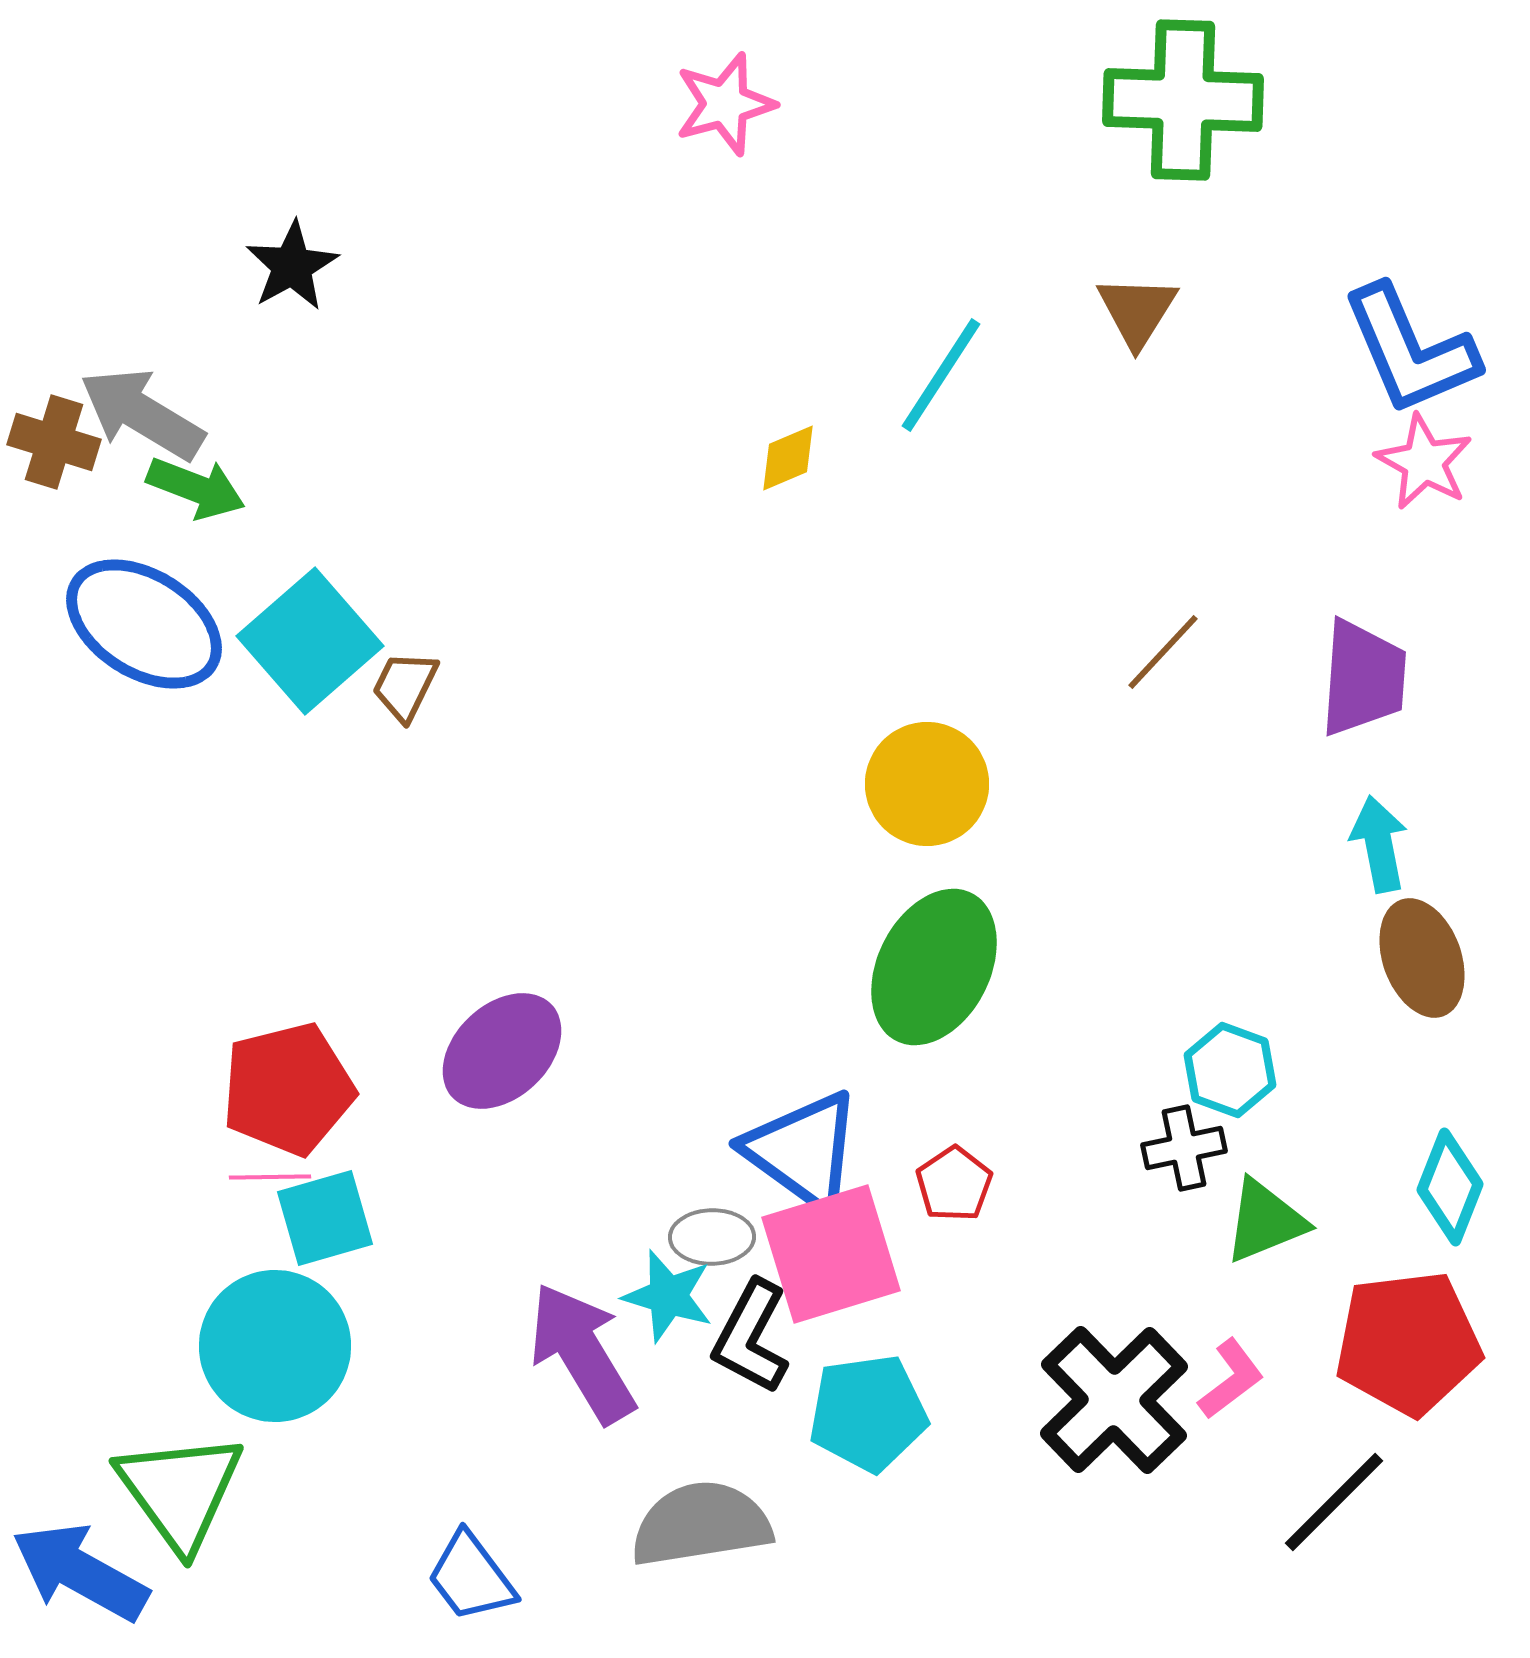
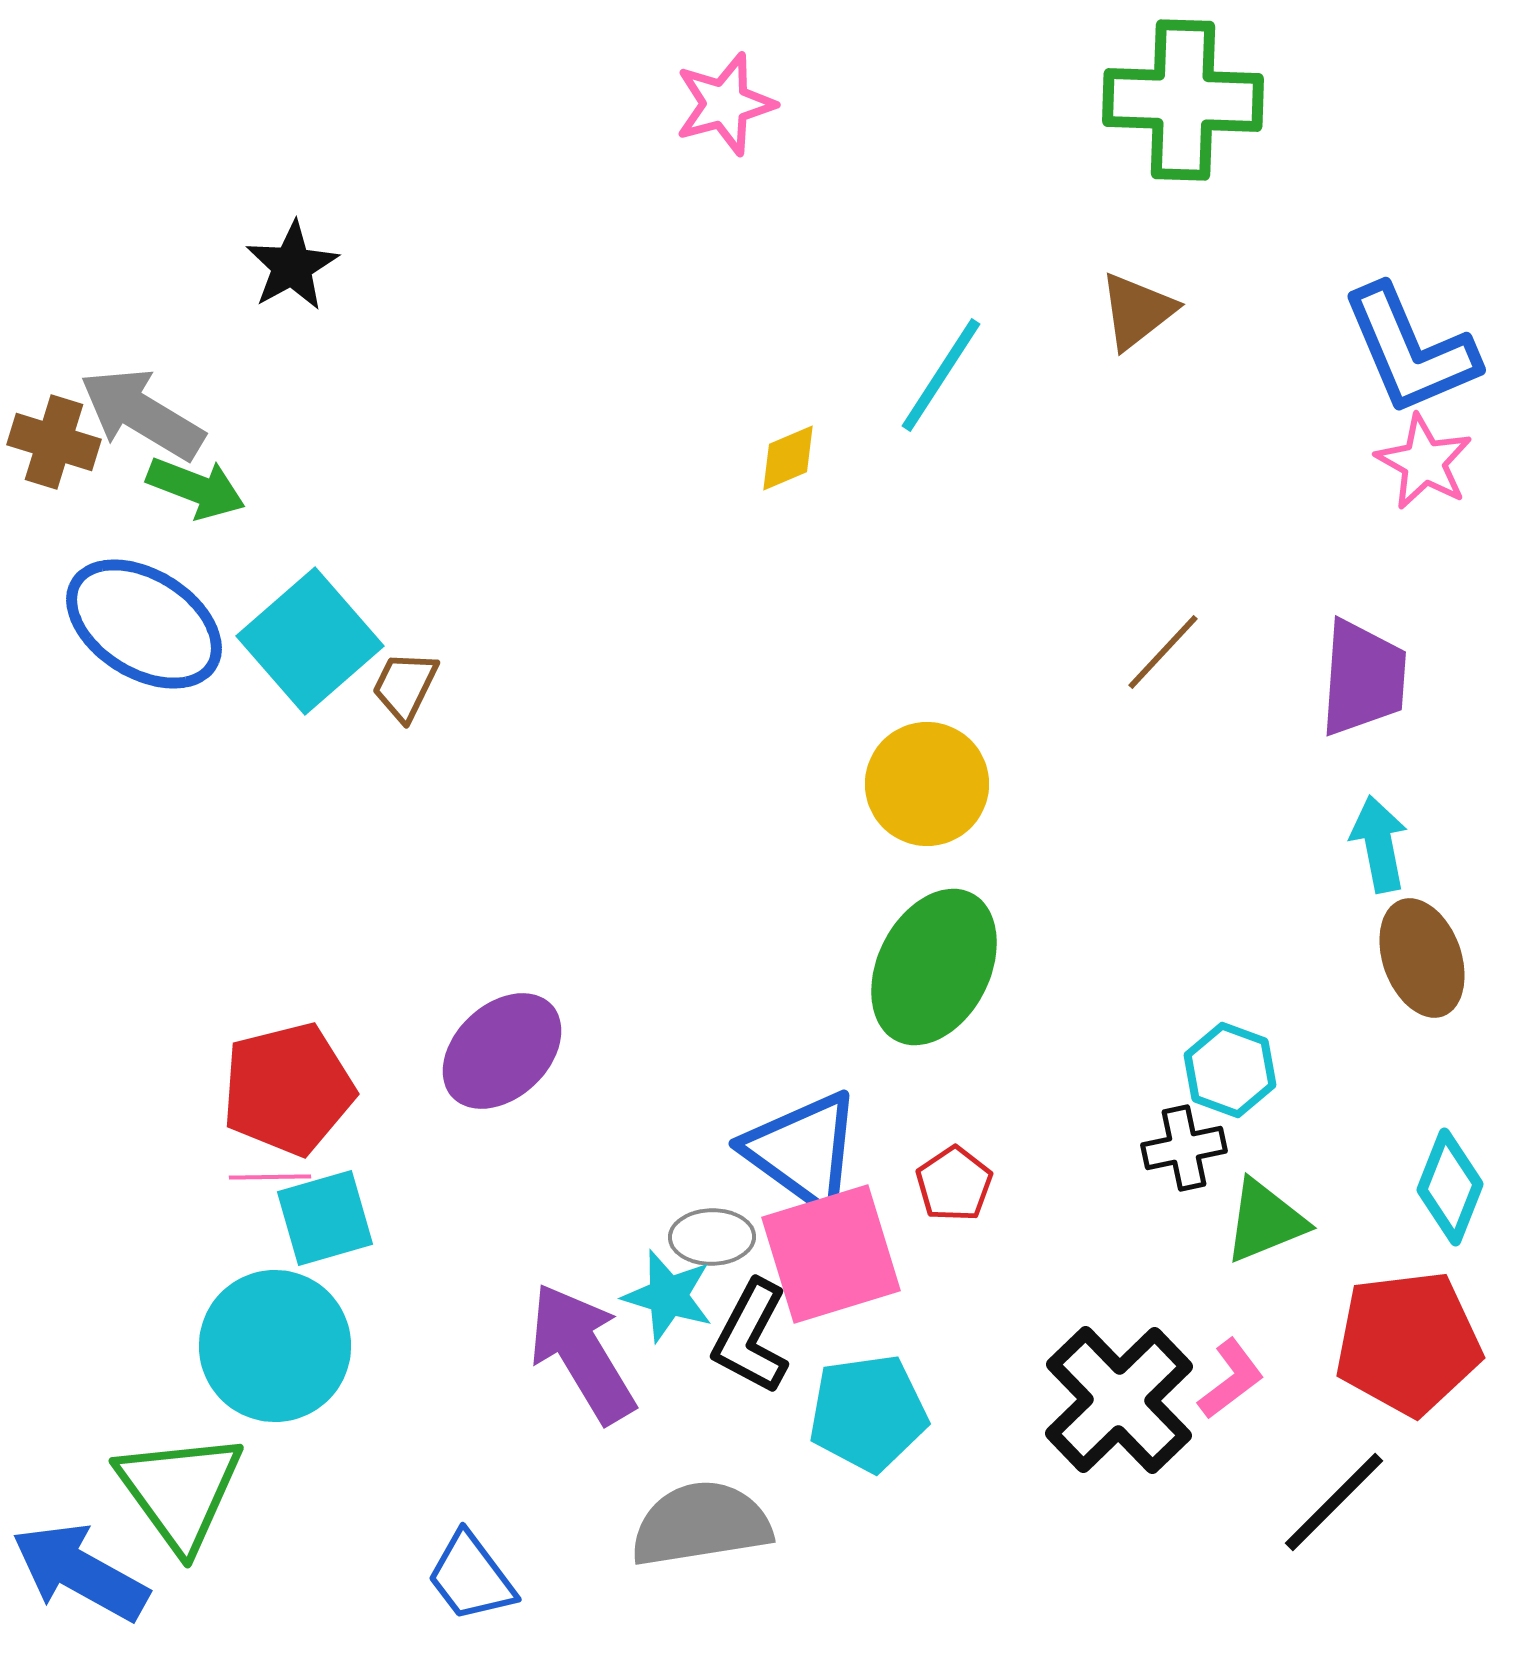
brown triangle at (1137, 311): rotated 20 degrees clockwise
black cross at (1114, 1400): moved 5 px right
